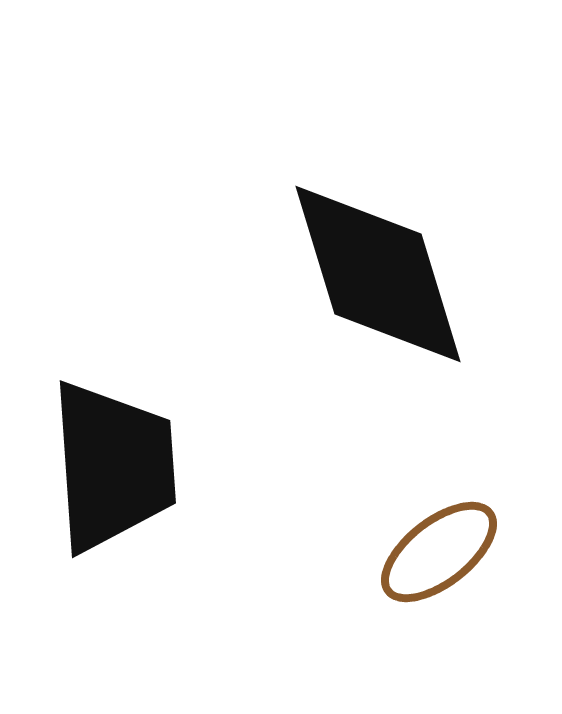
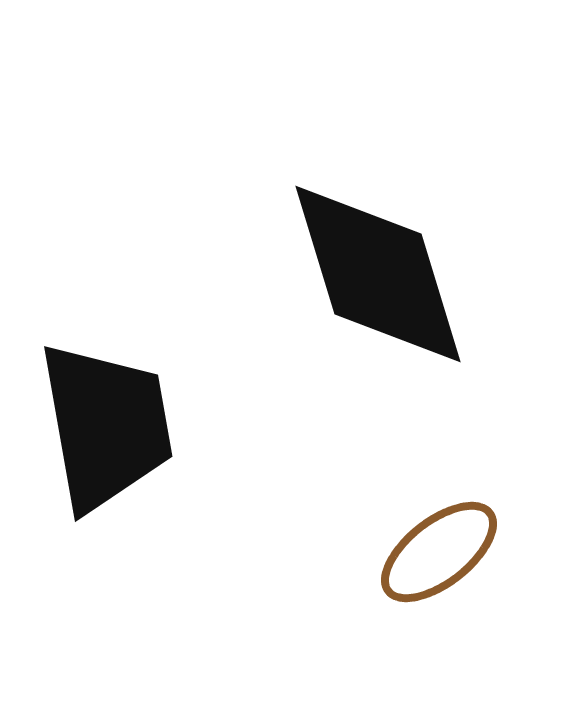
black trapezoid: moved 7 px left, 40 px up; rotated 6 degrees counterclockwise
